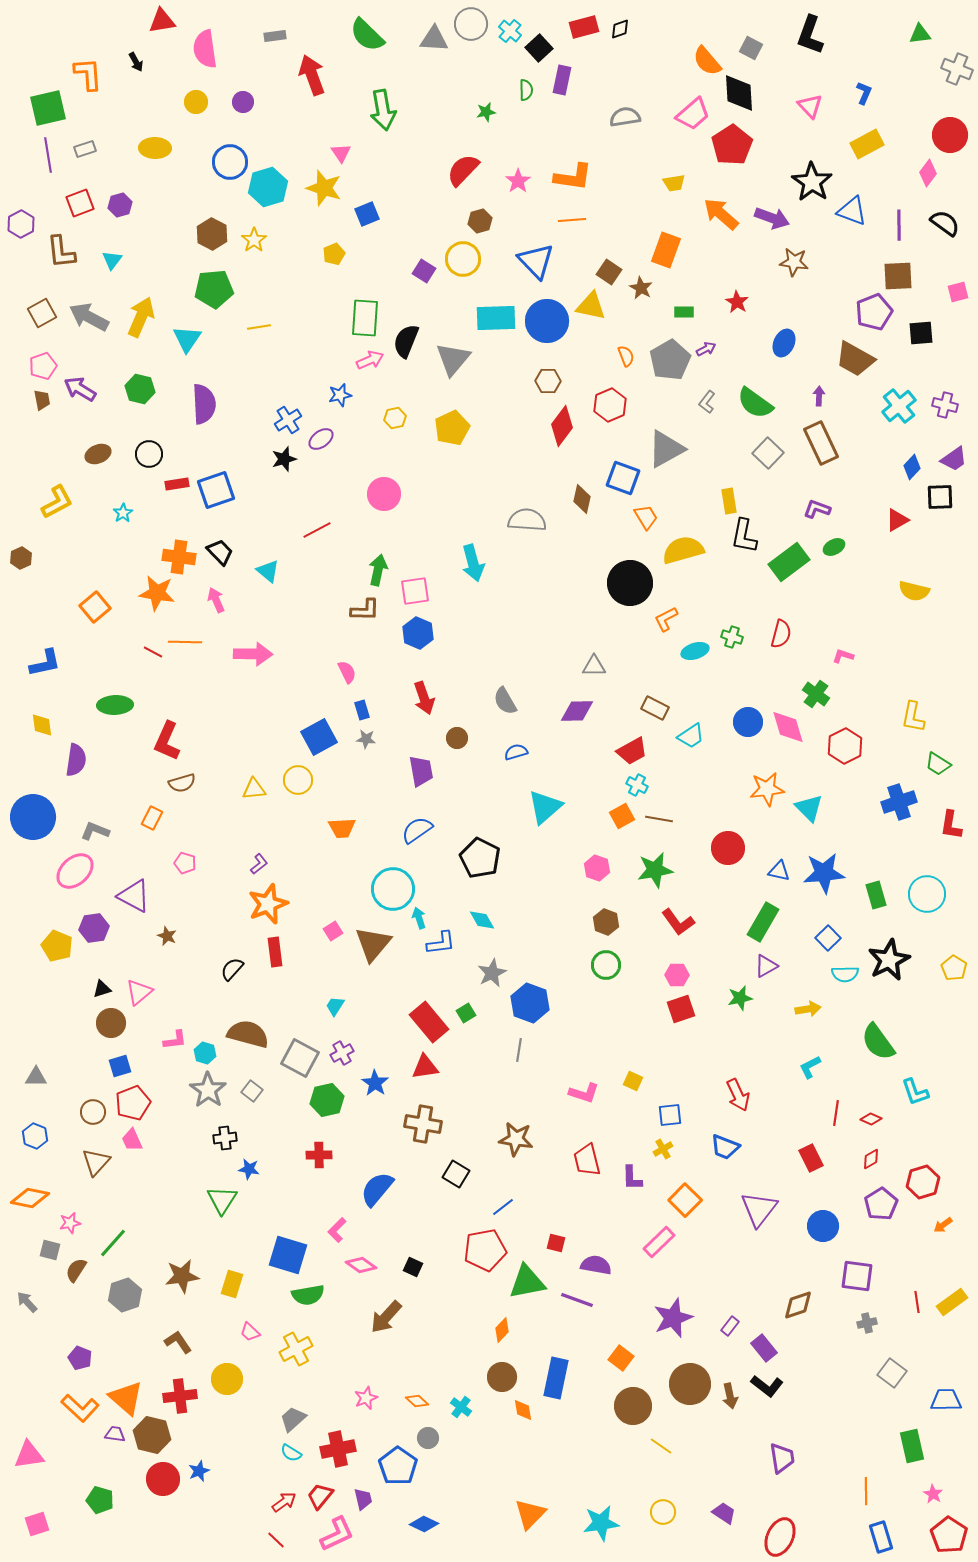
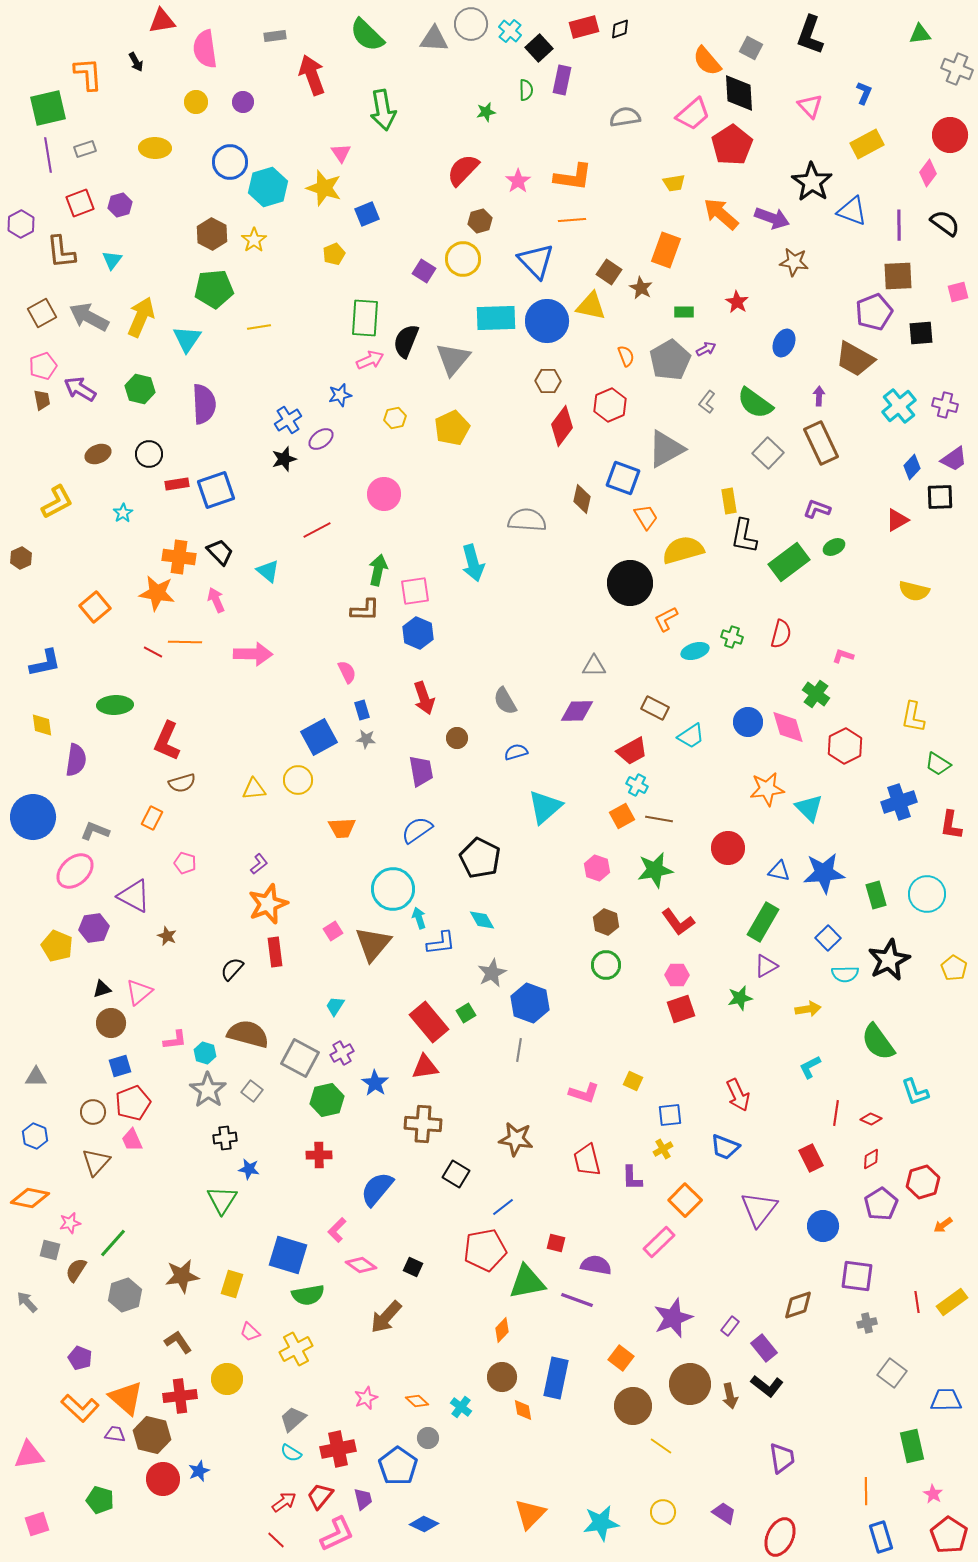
brown cross at (423, 1124): rotated 6 degrees counterclockwise
